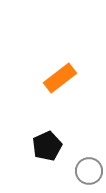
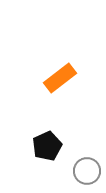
gray circle: moved 2 px left
